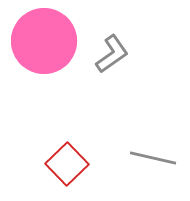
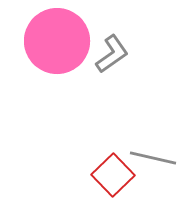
pink circle: moved 13 px right
red square: moved 46 px right, 11 px down
